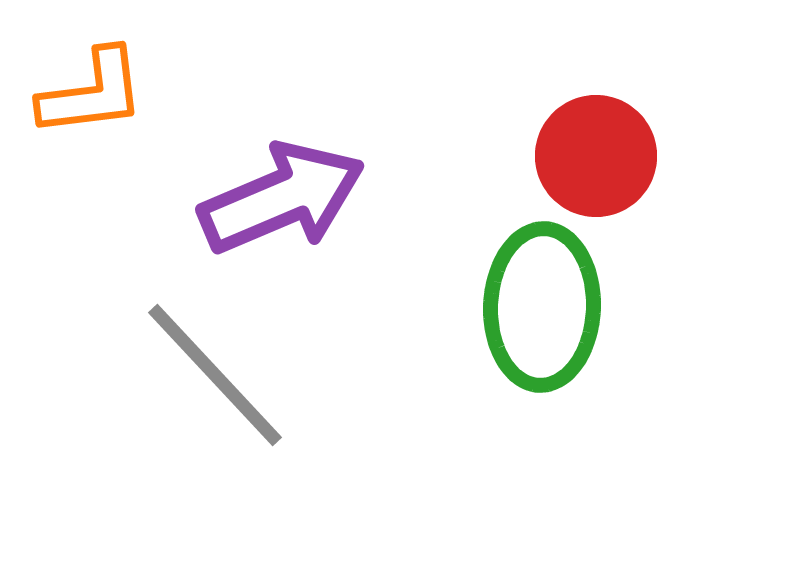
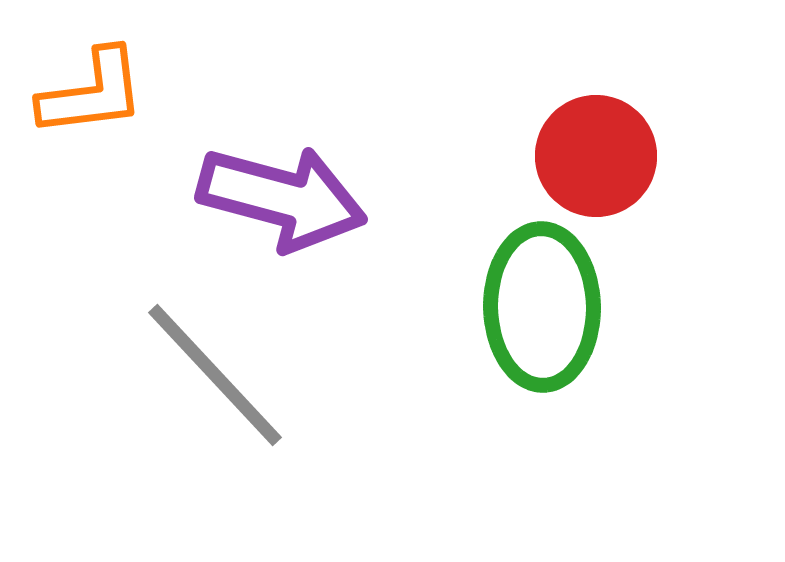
purple arrow: rotated 38 degrees clockwise
green ellipse: rotated 3 degrees counterclockwise
